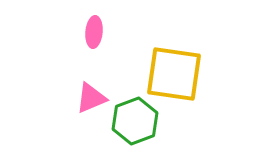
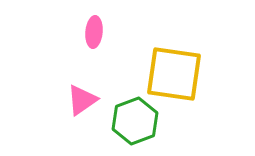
pink triangle: moved 9 px left, 2 px down; rotated 12 degrees counterclockwise
